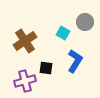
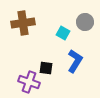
brown cross: moved 2 px left, 18 px up; rotated 25 degrees clockwise
purple cross: moved 4 px right, 1 px down; rotated 35 degrees clockwise
